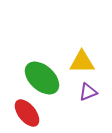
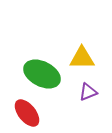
yellow triangle: moved 4 px up
green ellipse: moved 4 px up; rotated 15 degrees counterclockwise
